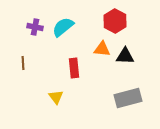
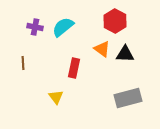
orange triangle: rotated 30 degrees clockwise
black triangle: moved 2 px up
red rectangle: rotated 18 degrees clockwise
